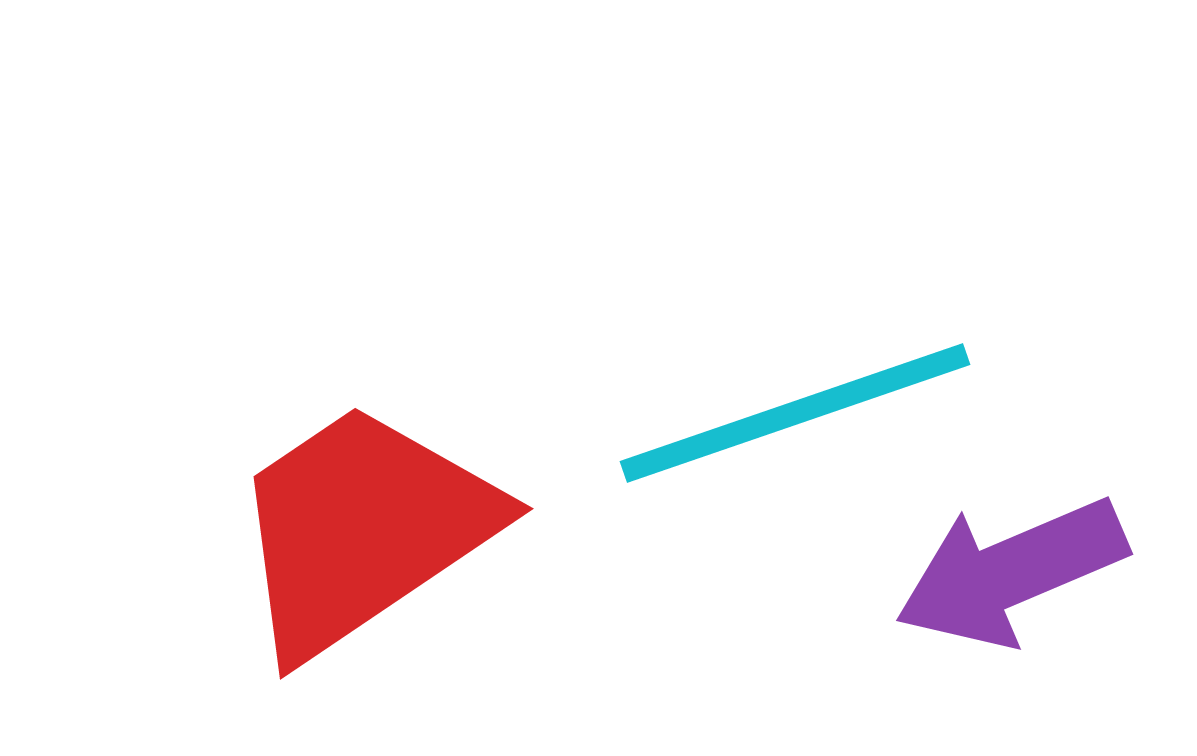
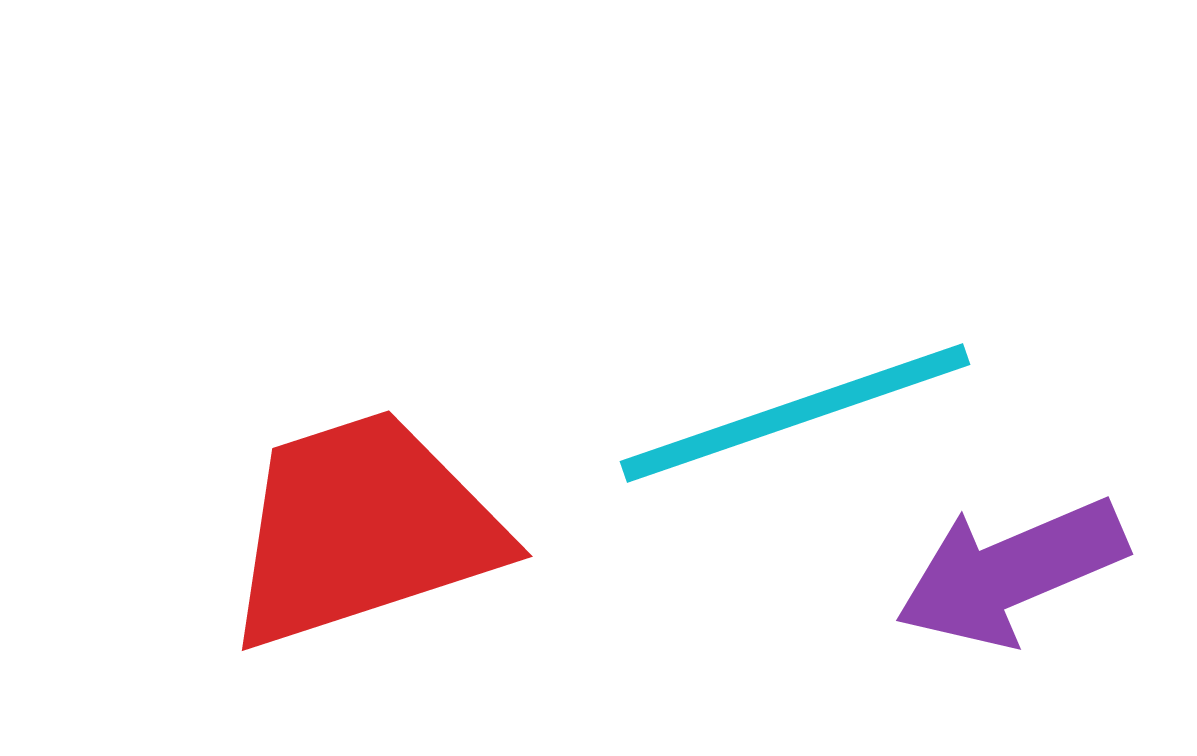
red trapezoid: rotated 16 degrees clockwise
